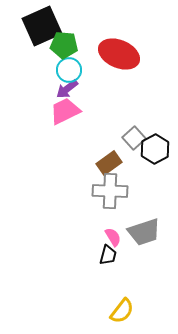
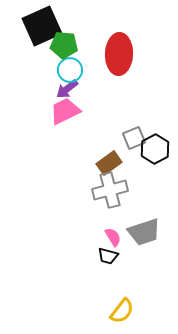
red ellipse: rotated 69 degrees clockwise
cyan circle: moved 1 px right
gray square: rotated 20 degrees clockwise
gray cross: moved 1 px up; rotated 16 degrees counterclockwise
black trapezoid: moved 1 px down; rotated 90 degrees clockwise
